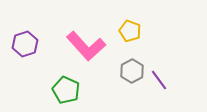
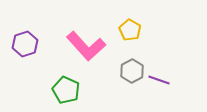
yellow pentagon: moved 1 px up; rotated 10 degrees clockwise
purple line: rotated 35 degrees counterclockwise
